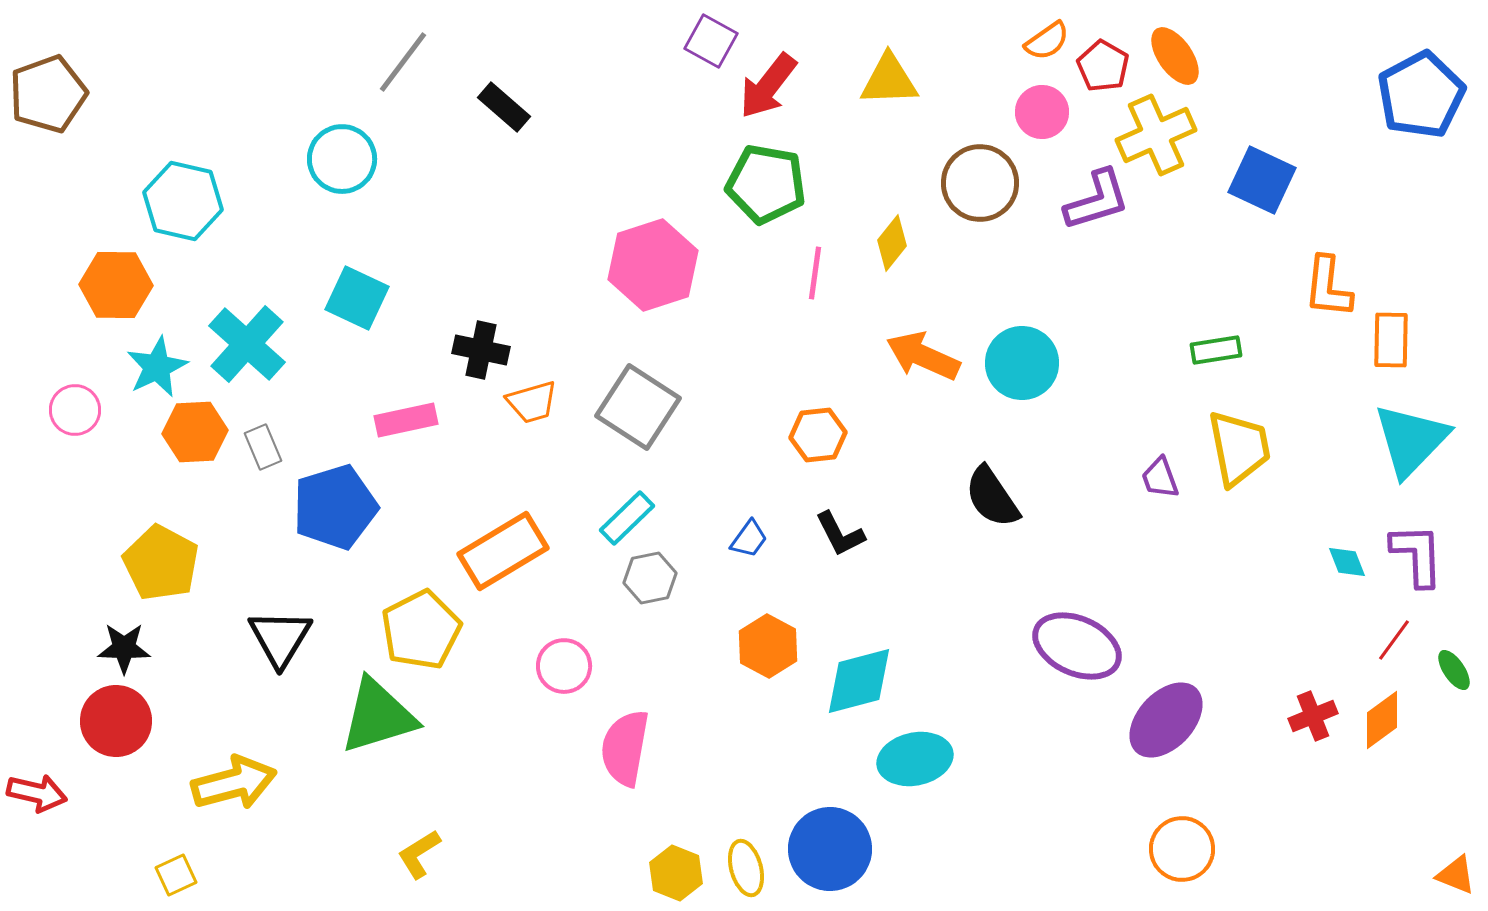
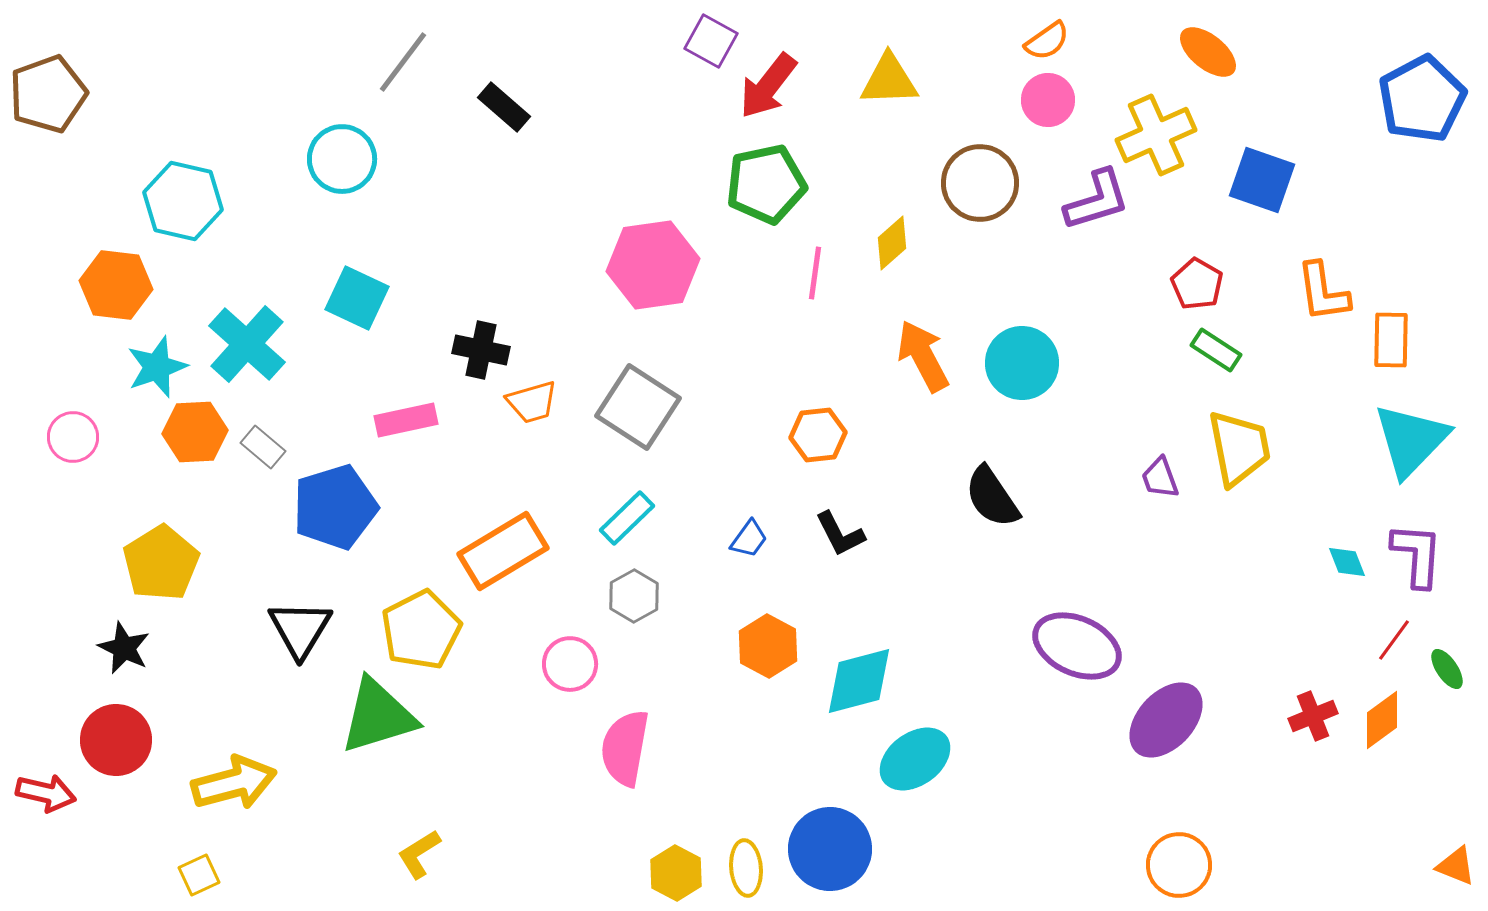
orange ellipse at (1175, 56): moved 33 px right, 4 px up; rotated 16 degrees counterclockwise
red pentagon at (1103, 66): moved 94 px right, 218 px down
blue pentagon at (1421, 95): moved 1 px right, 4 px down
pink circle at (1042, 112): moved 6 px right, 12 px up
blue square at (1262, 180): rotated 6 degrees counterclockwise
green pentagon at (766, 184): rotated 22 degrees counterclockwise
yellow diamond at (892, 243): rotated 10 degrees clockwise
pink hexagon at (653, 265): rotated 10 degrees clockwise
orange hexagon at (116, 285): rotated 6 degrees clockwise
orange L-shape at (1328, 287): moved 5 px left, 5 px down; rotated 14 degrees counterclockwise
green rectangle at (1216, 350): rotated 42 degrees clockwise
orange arrow at (923, 356): rotated 38 degrees clockwise
cyan star at (157, 367): rotated 6 degrees clockwise
pink circle at (75, 410): moved 2 px left, 27 px down
gray rectangle at (263, 447): rotated 27 degrees counterclockwise
purple L-shape at (1417, 555): rotated 6 degrees clockwise
yellow pentagon at (161, 563): rotated 12 degrees clockwise
gray hexagon at (650, 578): moved 16 px left, 18 px down; rotated 18 degrees counterclockwise
black triangle at (280, 638): moved 20 px right, 9 px up
black star at (124, 648): rotated 24 degrees clockwise
pink circle at (564, 666): moved 6 px right, 2 px up
green ellipse at (1454, 670): moved 7 px left, 1 px up
red circle at (116, 721): moved 19 px down
cyan ellipse at (915, 759): rotated 24 degrees counterclockwise
red arrow at (37, 793): moved 9 px right
orange circle at (1182, 849): moved 3 px left, 16 px down
yellow ellipse at (746, 868): rotated 10 degrees clockwise
yellow hexagon at (676, 873): rotated 6 degrees clockwise
yellow square at (176, 875): moved 23 px right
orange triangle at (1456, 875): moved 9 px up
